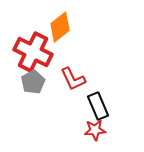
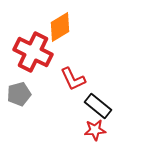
orange diamond: rotated 8 degrees clockwise
gray pentagon: moved 14 px left, 12 px down; rotated 15 degrees clockwise
black rectangle: rotated 28 degrees counterclockwise
